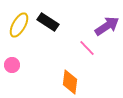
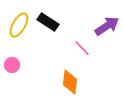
pink line: moved 5 px left
